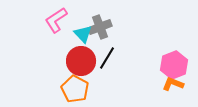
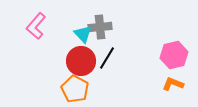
pink L-shape: moved 20 px left, 6 px down; rotated 16 degrees counterclockwise
gray cross: rotated 15 degrees clockwise
pink hexagon: moved 10 px up; rotated 8 degrees clockwise
